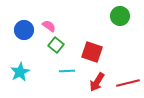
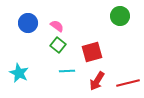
pink semicircle: moved 8 px right
blue circle: moved 4 px right, 7 px up
green square: moved 2 px right
red square: rotated 35 degrees counterclockwise
cyan star: moved 1 px left, 1 px down; rotated 18 degrees counterclockwise
red arrow: moved 1 px up
